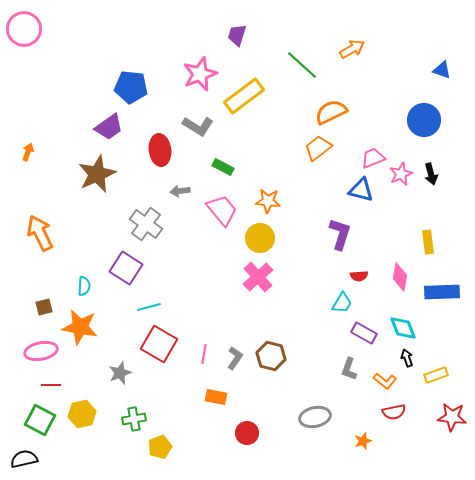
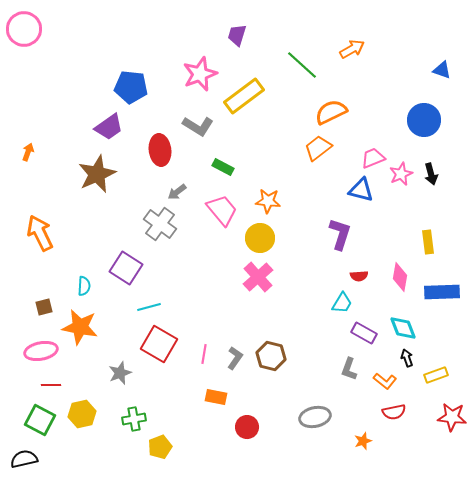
gray arrow at (180, 191): moved 3 px left, 1 px down; rotated 30 degrees counterclockwise
gray cross at (146, 224): moved 14 px right
red circle at (247, 433): moved 6 px up
